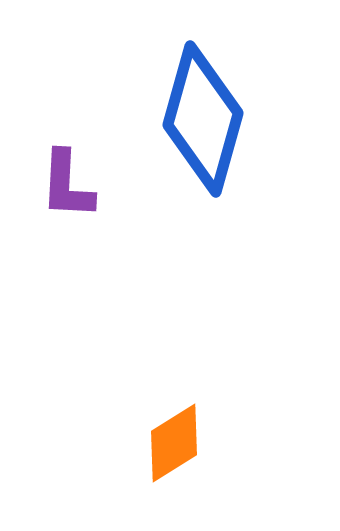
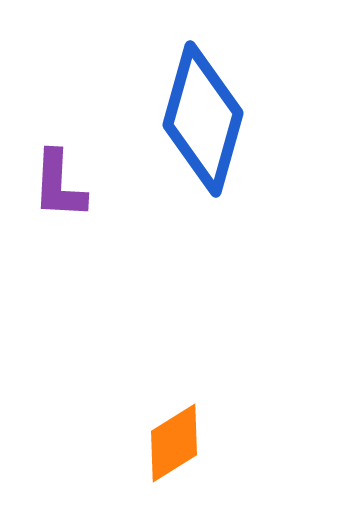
purple L-shape: moved 8 px left
